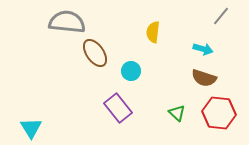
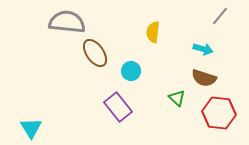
gray line: moved 1 px left
purple rectangle: moved 1 px up
green triangle: moved 15 px up
